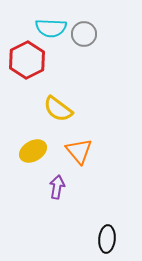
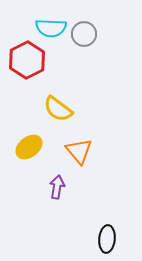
yellow ellipse: moved 4 px left, 4 px up; rotated 8 degrees counterclockwise
